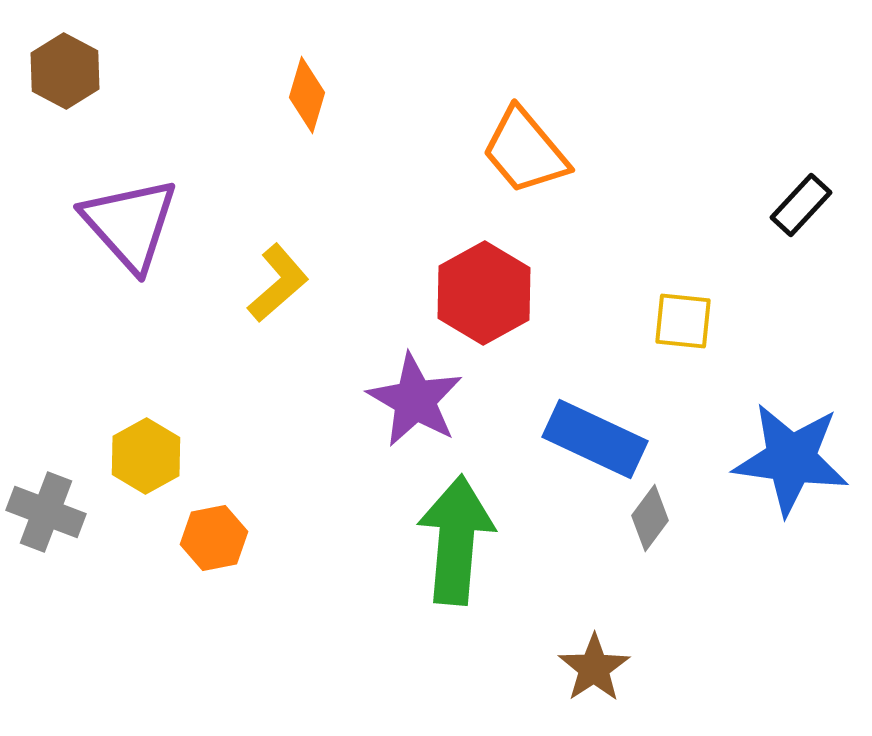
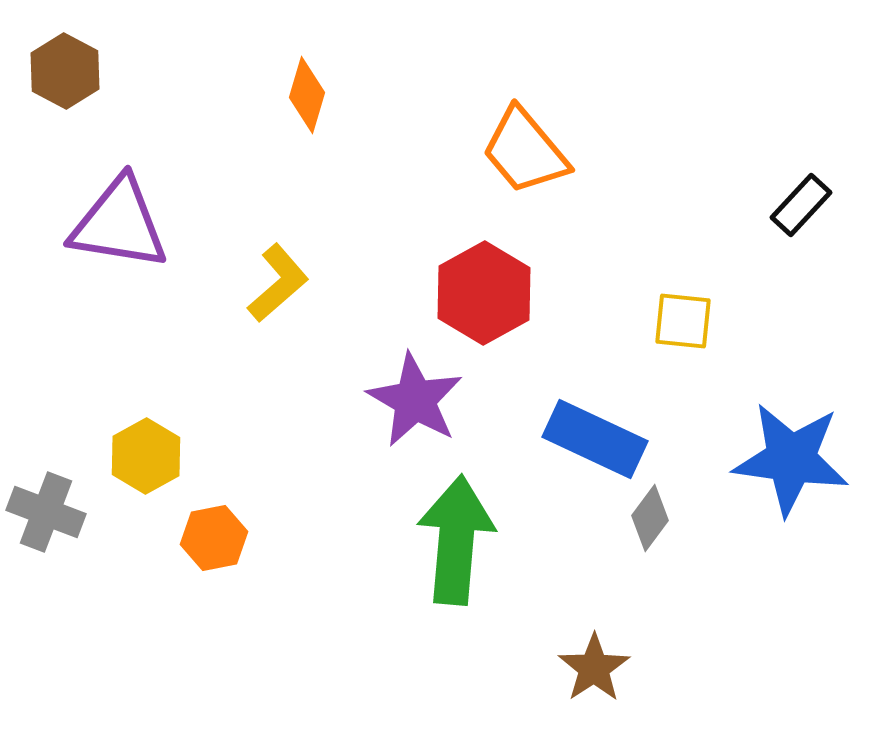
purple triangle: moved 11 px left; rotated 39 degrees counterclockwise
